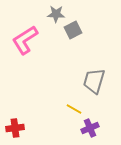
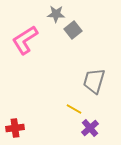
gray square: rotated 12 degrees counterclockwise
purple cross: rotated 18 degrees counterclockwise
